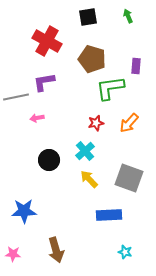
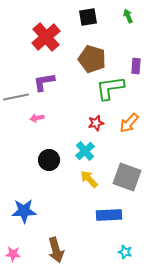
red cross: moved 1 px left, 4 px up; rotated 20 degrees clockwise
gray square: moved 2 px left, 1 px up
